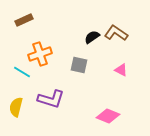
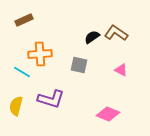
orange cross: rotated 15 degrees clockwise
yellow semicircle: moved 1 px up
pink diamond: moved 2 px up
